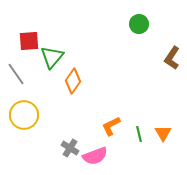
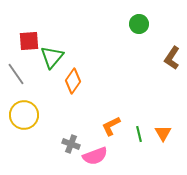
gray cross: moved 1 px right, 4 px up; rotated 12 degrees counterclockwise
